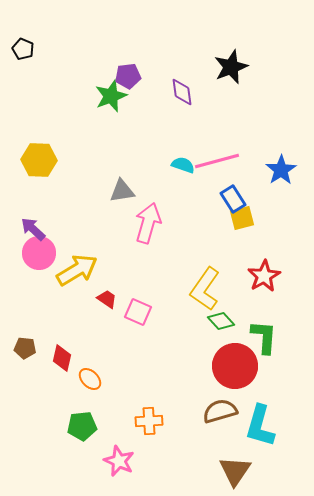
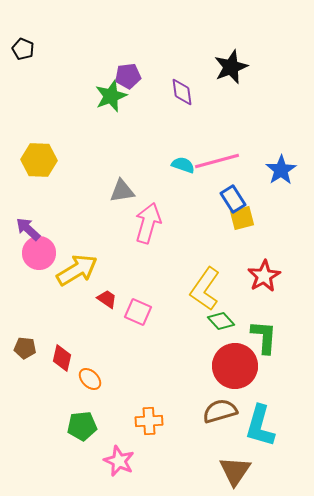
purple arrow: moved 5 px left
